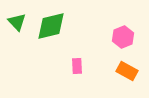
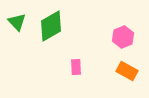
green diamond: rotated 16 degrees counterclockwise
pink rectangle: moved 1 px left, 1 px down
